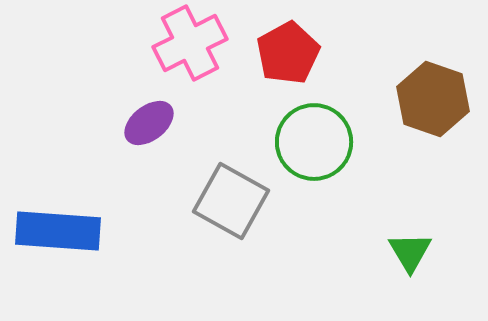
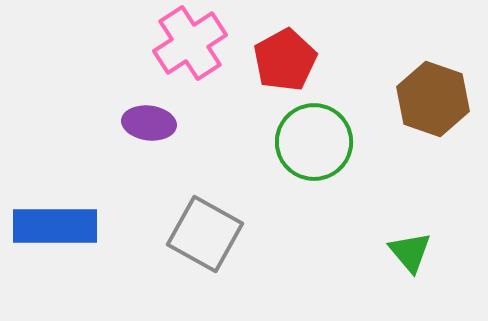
pink cross: rotated 6 degrees counterclockwise
red pentagon: moved 3 px left, 7 px down
purple ellipse: rotated 45 degrees clockwise
gray square: moved 26 px left, 33 px down
blue rectangle: moved 3 px left, 5 px up; rotated 4 degrees counterclockwise
green triangle: rotated 9 degrees counterclockwise
